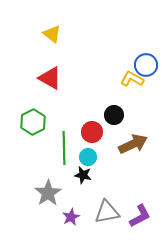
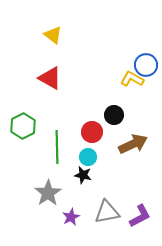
yellow triangle: moved 1 px right, 1 px down
green hexagon: moved 10 px left, 4 px down
green line: moved 7 px left, 1 px up
